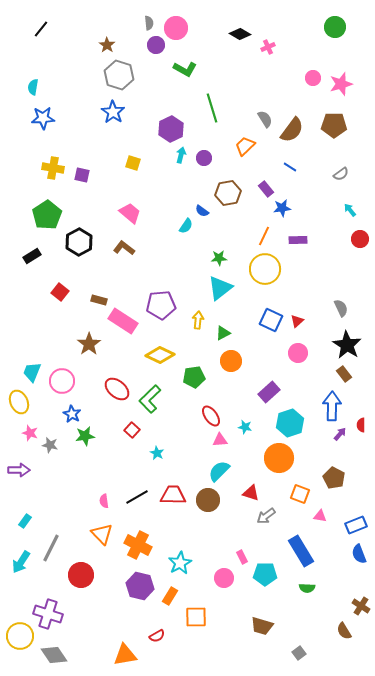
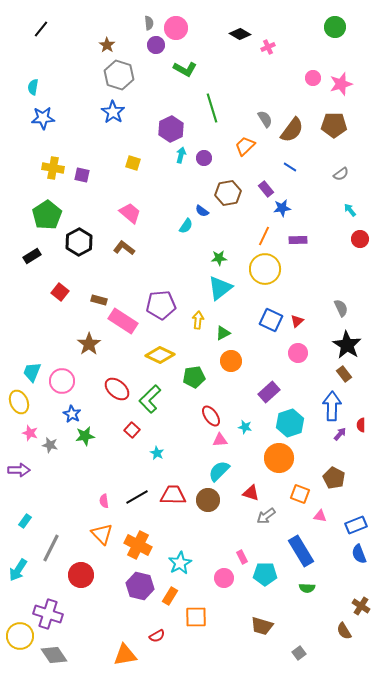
cyan arrow at (21, 562): moved 3 px left, 8 px down
